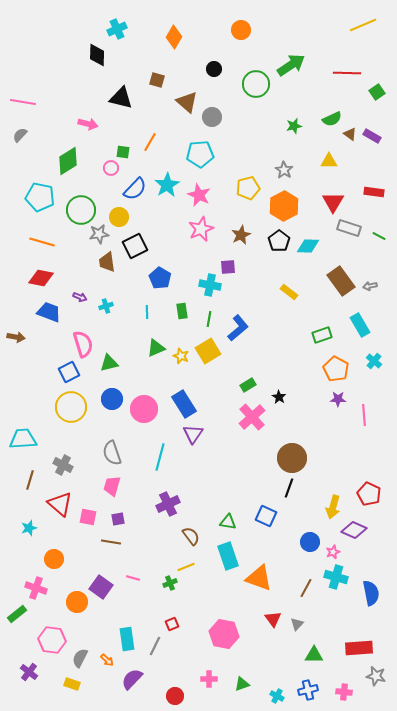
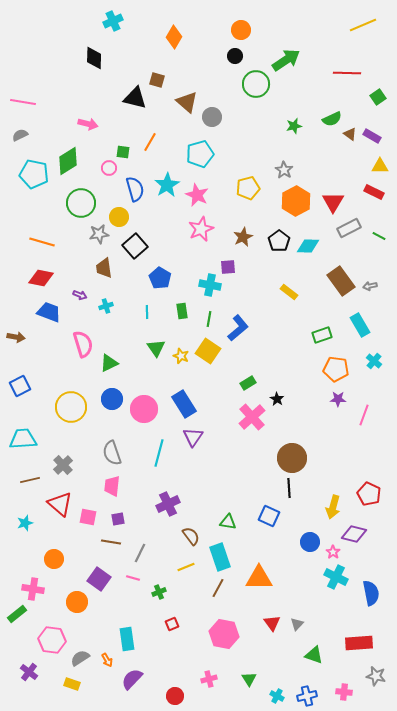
cyan cross at (117, 29): moved 4 px left, 8 px up
black diamond at (97, 55): moved 3 px left, 3 px down
green arrow at (291, 65): moved 5 px left, 5 px up
black circle at (214, 69): moved 21 px right, 13 px up
green square at (377, 92): moved 1 px right, 5 px down
black triangle at (121, 98): moved 14 px right
gray semicircle at (20, 135): rotated 21 degrees clockwise
cyan pentagon at (200, 154): rotated 12 degrees counterclockwise
yellow triangle at (329, 161): moved 51 px right, 5 px down
pink circle at (111, 168): moved 2 px left
blue semicircle at (135, 189): rotated 60 degrees counterclockwise
red rectangle at (374, 192): rotated 18 degrees clockwise
pink star at (199, 195): moved 2 px left
cyan pentagon at (40, 197): moved 6 px left, 23 px up
orange hexagon at (284, 206): moved 12 px right, 5 px up
green circle at (81, 210): moved 7 px up
gray rectangle at (349, 228): rotated 45 degrees counterclockwise
brown star at (241, 235): moved 2 px right, 2 px down
black square at (135, 246): rotated 15 degrees counterclockwise
brown trapezoid at (107, 262): moved 3 px left, 6 px down
purple arrow at (80, 297): moved 2 px up
green triangle at (156, 348): rotated 42 degrees counterclockwise
yellow square at (208, 351): rotated 25 degrees counterclockwise
green triangle at (109, 363): rotated 12 degrees counterclockwise
orange pentagon at (336, 369): rotated 20 degrees counterclockwise
blue square at (69, 372): moved 49 px left, 14 px down
green rectangle at (248, 385): moved 2 px up
black star at (279, 397): moved 2 px left, 2 px down
pink line at (364, 415): rotated 25 degrees clockwise
purple triangle at (193, 434): moved 3 px down
cyan line at (160, 457): moved 1 px left, 4 px up
gray cross at (63, 465): rotated 18 degrees clockwise
brown line at (30, 480): rotated 60 degrees clockwise
pink trapezoid at (112, 486): rotated 10 degrees counterclockwise
black line at (289, 488): rotated 24 degrees counterclockwise
blue square at (266, 516): moved 3 px right
cyan star at (29, 528): moved 4 px left, 5 px up
purple diamond at (354, 530): moved 4 px down; rotated 10 degrees counterclockwise
pink star at (333, 552): rotated 16 degrees counterclockwise
cyan rectangle at (228, 556): moved 8 px left, 1 px down
cyan cross at (336, 577): rotated 10 degrees clockwise
orange triangle at (259, 578): rotated 20 degrees counterclockwise
green cross at (170, 583): moved 11 px left, 9 px down
purple square at (101, 587): moved 2 px left, 8 px up
pink cross at (36, 588): moved 3 px left, 1 px down; rotated 10 degrees counterclockwise
brown line at (306, 588): moved 88 px left
red triangle at (273, 619): moved 1 px left, 4 px down
gray line at (155, 646): moved 15 px left, 93 px up
red rectangle at (359, 648): moved 5 px up
green triangle at (314, 655): rotated 18 degrees clockwise
gray semicircle at (80, 658): rotated 30 degrees clockwise
orange arrow at (107, 660): rotated 16 degrees clockwise
pink cross at (209, 679): rotated 14 degrees counterclockwise
green triangle at (242, 684): moved 7 px right, 5 px up; rotated 42 degrees counterclockwise
blue cross at (308, 690): moved 1 px left, 6 px down
